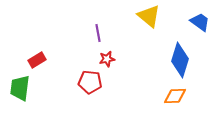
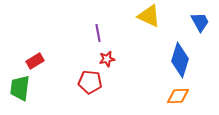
yellow triangle: rotated 15 degrees counterclockwise
blue trapezoid: rotated 25 degrees clockwise
red rectangle: moved 2 px left, 1 px down
orange diamond: moved 3 px right
